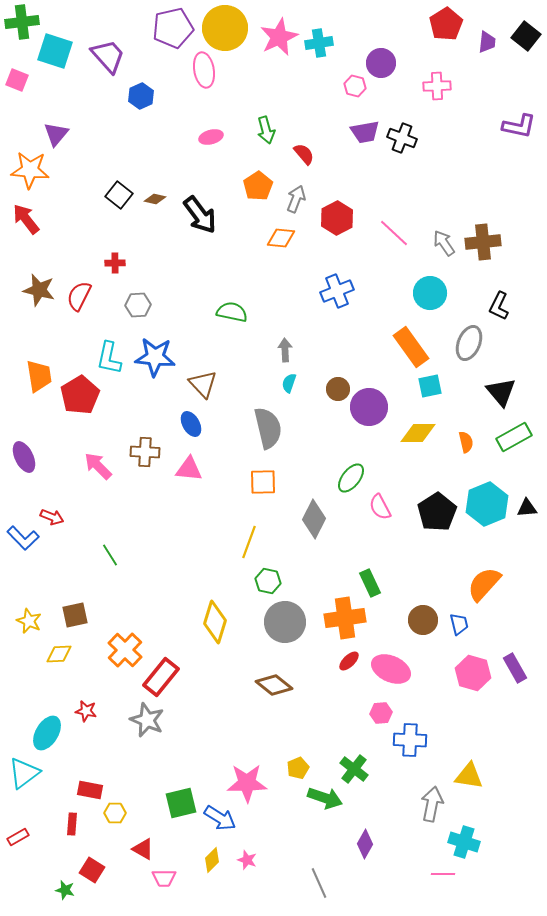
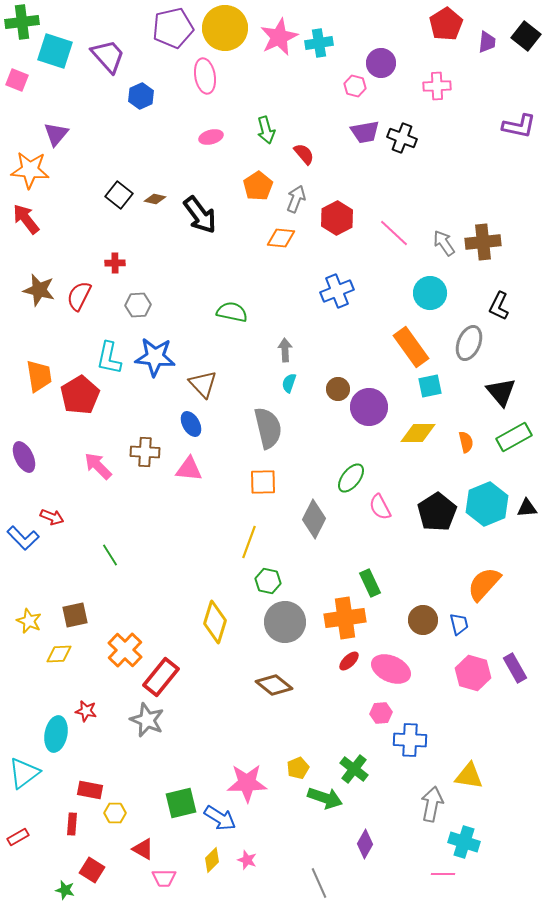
pink ellipse at (204, 70): moved 1 px right, 6 px down
cyan ellipse at (47, 733): moved 9 px right, 1 px down; rotated 20 degrees counterclockwise
